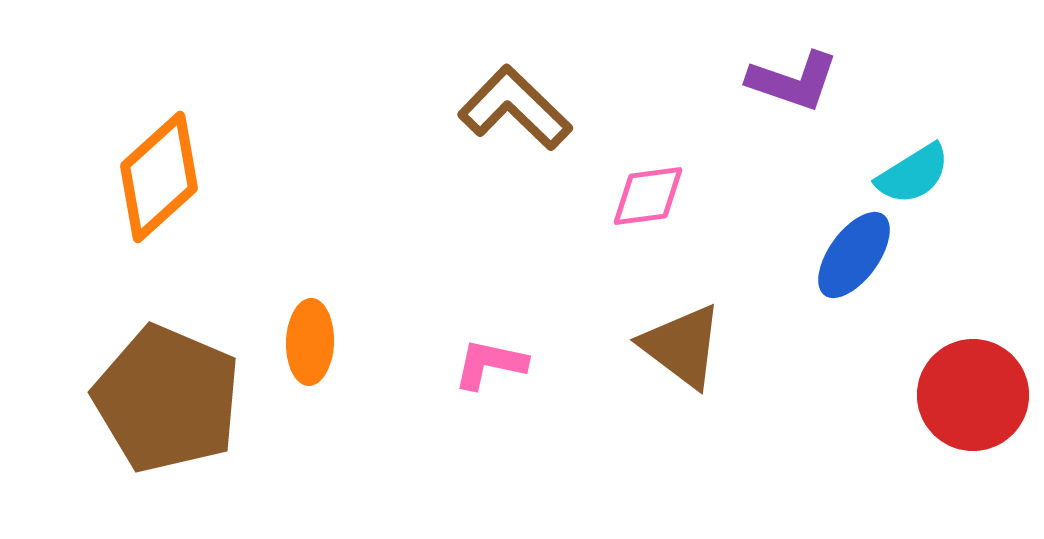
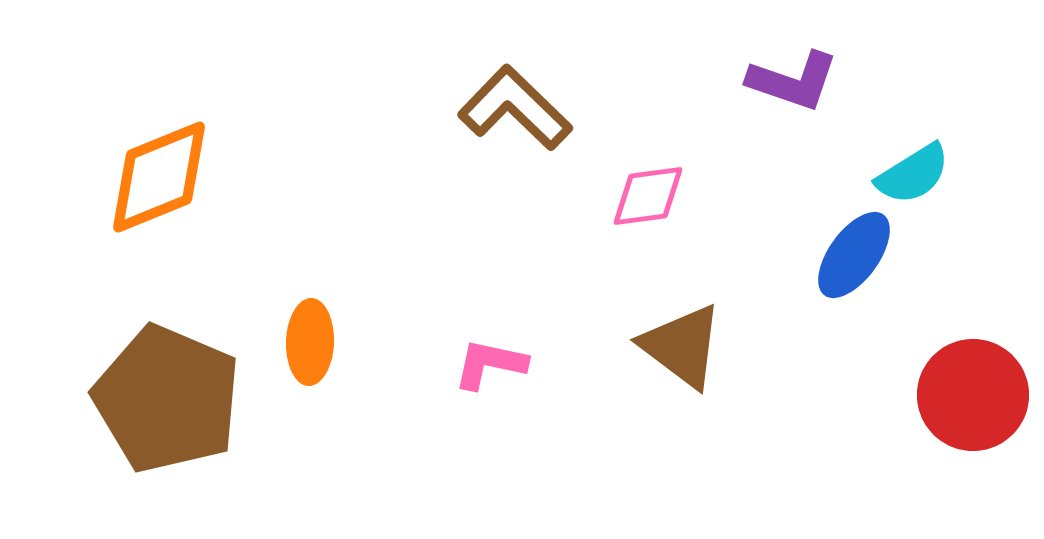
orange diamond: rotated 20 degrees clockwise
